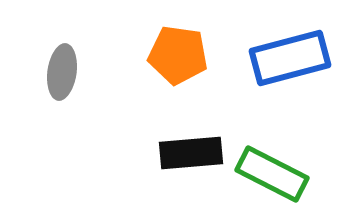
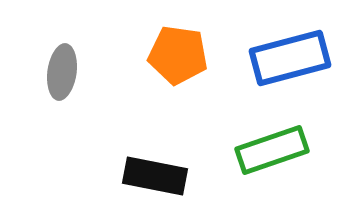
black rectangle: moved 36 px left, 23 px down; rotated 16 degrees clockwise
green rectangle: moved 24 px up; rotated 46 degrees counterclockwise
